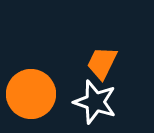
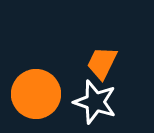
orange circle: moved 5 px right
